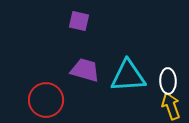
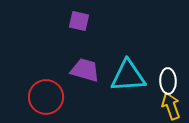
red circle: moved 3 px up
